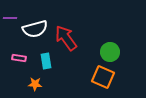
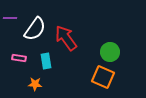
white semicircle: rotated 40 degrees counterclockwise
